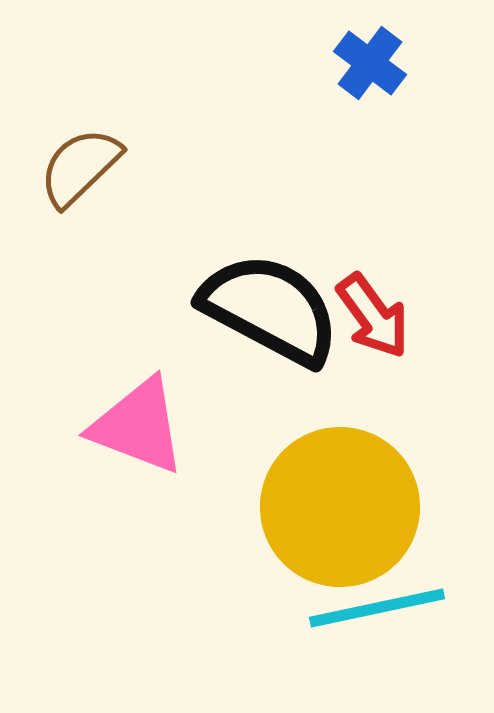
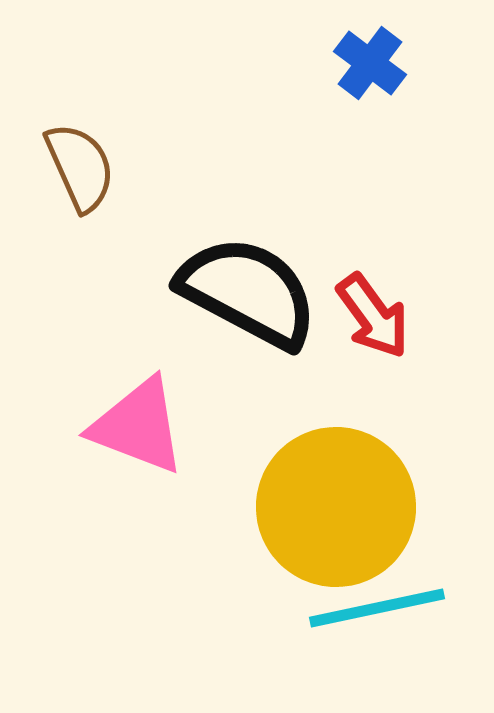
brown semicircle: rotated 110 degrees clockwise
black semicircle: moved 22 px left, 17 px up
yellow circle: moved 4 px left
